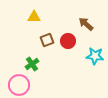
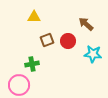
cyan star: moved 2 px left, 2 px up
green cross: rotated 24 degrees clockwise
